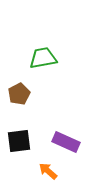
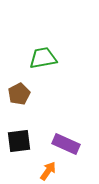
purple rectangle: moved 2 px down
orange arrow: rotated 84 degrees clockwise
